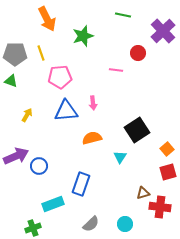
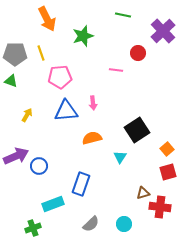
cyan circle: moved 1 px left
